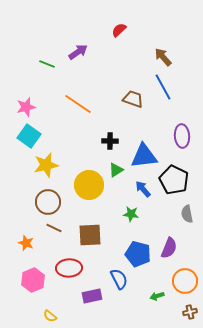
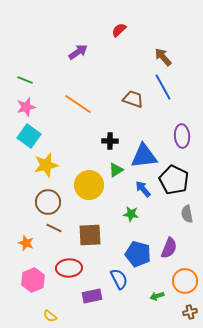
green line: moved 22 px left, 16 px down
